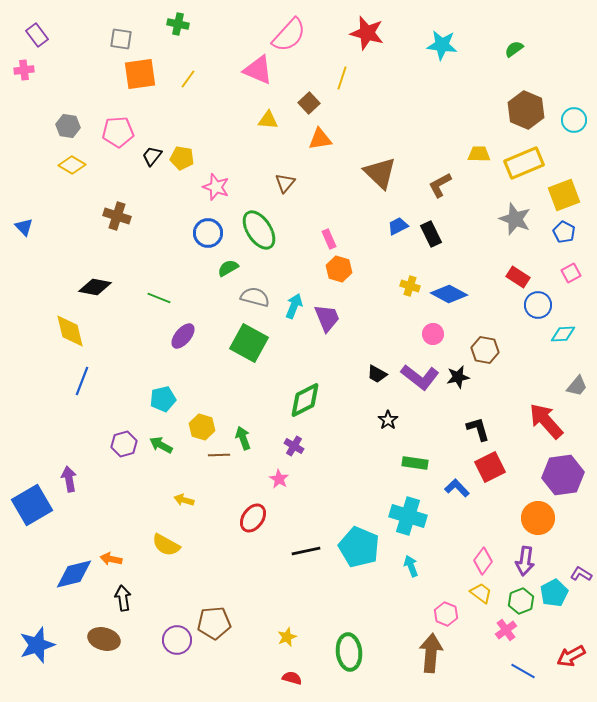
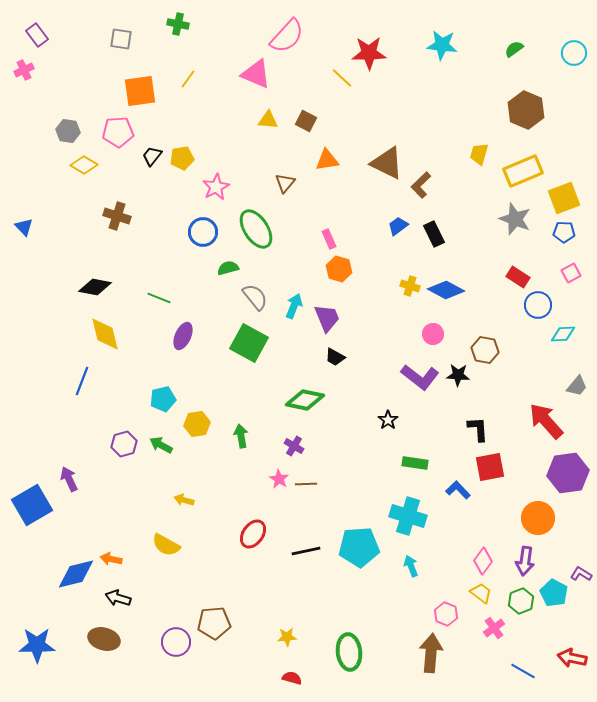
red star at (367, 33): moved 2 px right, 20 px down; rotated 16 degrees counterclockwise
pink semicircle at (289, 35): moved 2 px left, 1 px down
pink cross at (24, 70): rotated 18 degrees counterclockwise
pink triangle at (258, 70): moved 2 px left, 4 px down
orange square at (140, 74): moved 17 px down
yellow line at (342, 78): rotated 65 degrees counterclockwise
brown square at (309, 103): moved 3 px left, 18 px down; rotated 20 degrees counterclockwise
cyan circle at (574, 120): moved 67 px up
gray hexagon at (68, 126): moved 5 px down
orange triangle at (320, 139): moved 7 px right, 21 px down
yellow trapezoid at (479, 154): rotated 75 degrees counterclockwise
yellow pentagon at (182, 158): rotated 20 degrees counterclockwise
yellow rectangle at (524, 163): moved 1 px left, 8 px down
yellow diamond at (72, 165): moved 12 px right
brown triangle at (380, 173): moved 7 px right, 10 px up; rotated 18 degrees counterclockwise
brown L-shape at (440, 185): moved 19 px left; rotated 16 degrees counterclockwise
pink star at (216, 187): rotated 24 degrees clockwise
yellow square at (564, 195): moved 3 px down
blue trapezoid at (398, 226): rotated 10 degrees counterclockwise
green ellipse at (259, 230): moved 3 px left, 1 px up
blue pentagon at (564, 232): rotated 25 degrees counterclockwise
blue circle at (208, 233): moved 5 px left, 1 px up
black rectangle at (431, 234): moved 3 px right
green semicircle at (228, 268): rotated 15 degrees clockwise
blue diamond at (449, 294): moved 3 px left, 4 px up
gray semicircle at (255, 297): rotated 36 degrees clockwise
yellow diamond at (70, 331): moved 35 px right, 3 px down
purple ellipse at (183, 336): rotated 16 degrees counterclockwise
black trapezoid at (377, 374): moved 42 px left, 17 px up
black star at (458, 377): moved 2 px up; rotated 15 degrees clockwise
green diamond at (305, 400): rotated 39 degrees clockwise
yellow hexagon at (202, 427): moved 5 px left, 3 px up; rotated 25 degrees counterclockwise
black L-shape at (478, 429): rotated 12 degrees clockwise
green arrow at (243, 438): moved 2 px left, 2 px up; rotated 10 degrees clockwise
brown line at (219, 455): moved 87 px right, 29 px down
red square at (490, 467): rotated 16 degrees clockwise
purple hexagon at (563, 475): moved 5 px right, 2 px up
purple arrow at (69, 479): rotated 15 degrees counterclockwise
blue L-shape at (457, 488): moved 1 px right, 2 px down
red ellipse at (253, 518): moved 16 px down
cyan pentagon at (359, 547): rotated 27 degrees counterclockwise
blue diamond at (74, 574): moved 2 px right
cyan pentagon at (554, 593): rotated 16 degrees counterclockwise
black arrow at (123, 598): moved 5 px left; rotated 65 degrees counterclockwise
pink cross at (506, 630): moved 12 px left, 2 px up
yellow star at (287, 637): rotated 18 degrees clockwise
purple circle at (177, 640): moved 1 px left, 2 px down
blue star at (37, 645): rotated 18 degrees clockwise
red arrow at (571, 656): moved 1 px right, 2 px down; rotated 40 degrees clockwise
